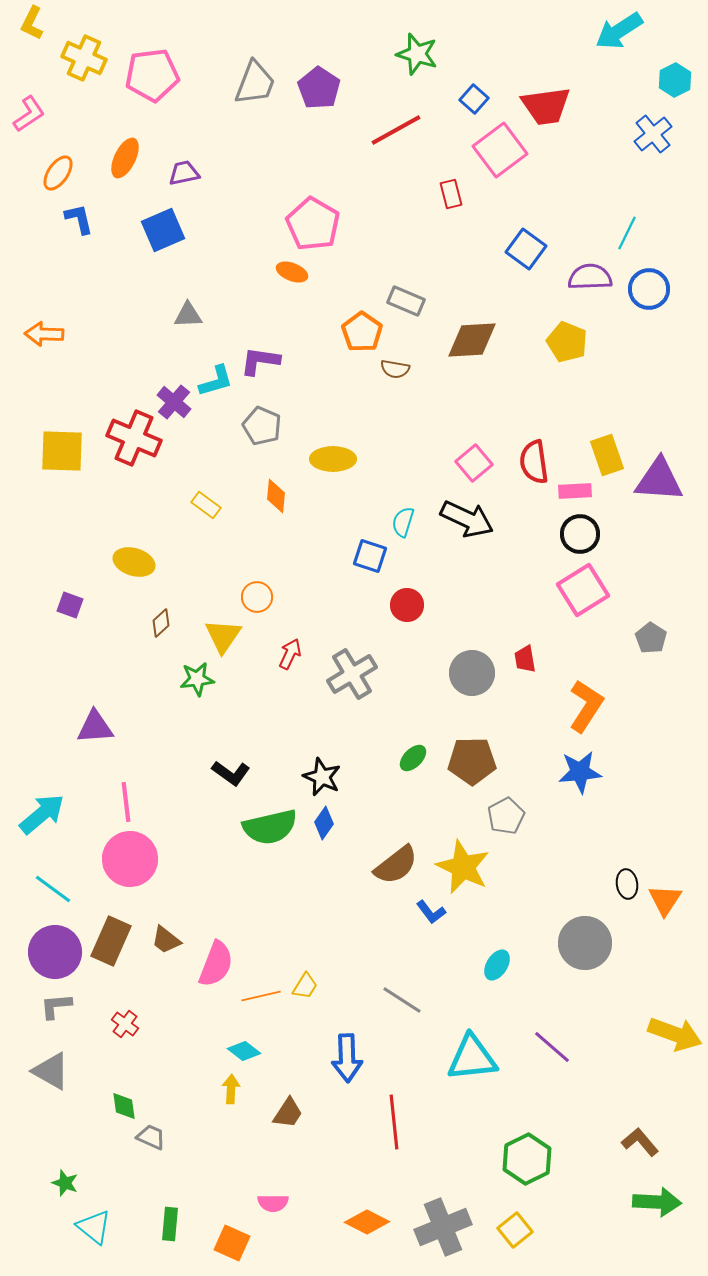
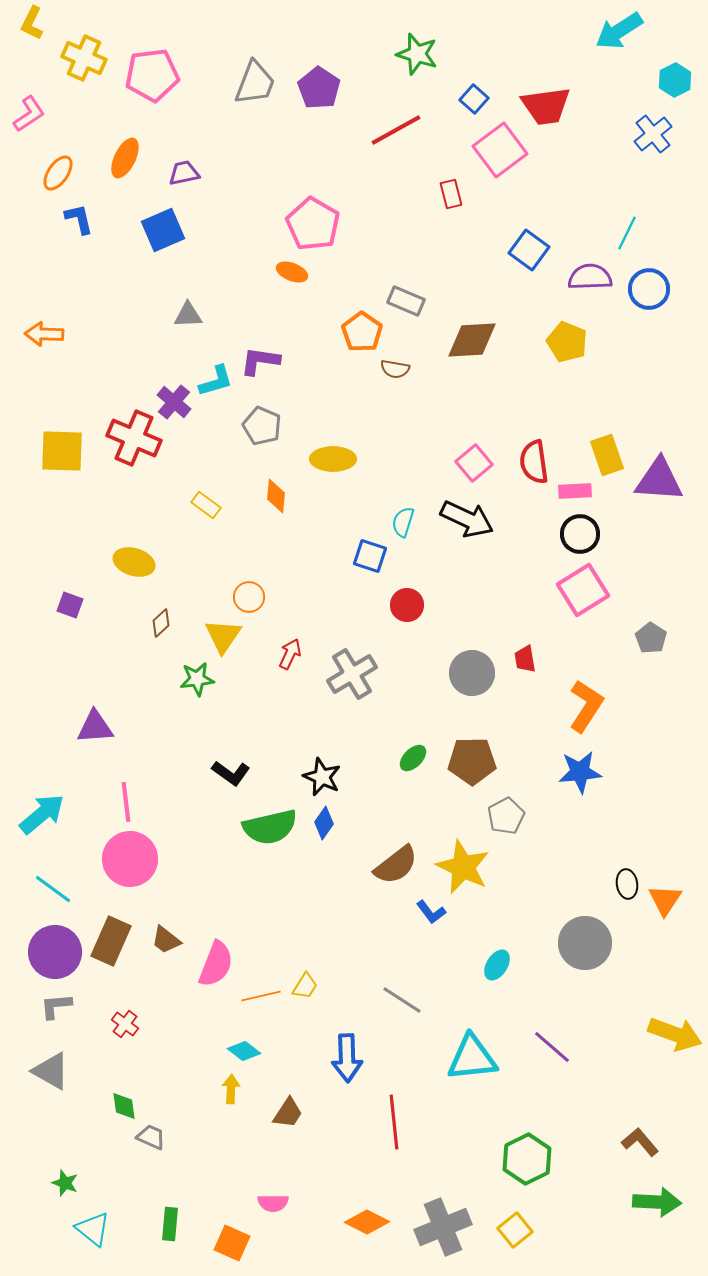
blue square at (526, 249): moved 3 px right, 1 px down
orange circle at (257, 597): moved 8 px left
cyan triangle at (94, 1227): moved 1 px left, 2 px down
